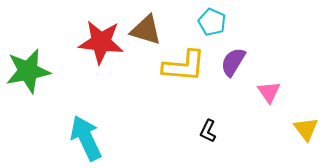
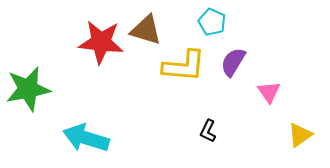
green star: moved 18 px down
yellow triangle: moved 6 px left, 6 px down; rotated 32 degrees clockwise
cyan arrow: rotated 48 degrees counterclockwise
